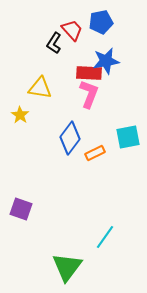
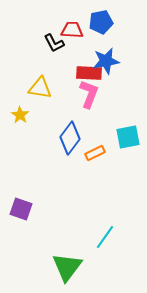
red trapezoid: rotated 45 degrees counterclockwise
black L-shape: rotated 60 degrees counterclockwise
